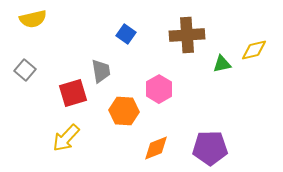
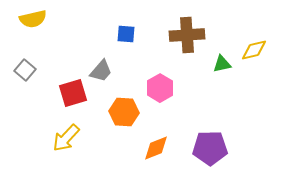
blue square: rotated 30 degrees counterclockwise
gray trapezoid: rotated 50 degrees clockwise
pink hexagon: moved 1 px right, 1 px up
orange hexagon: moved 1 px down
